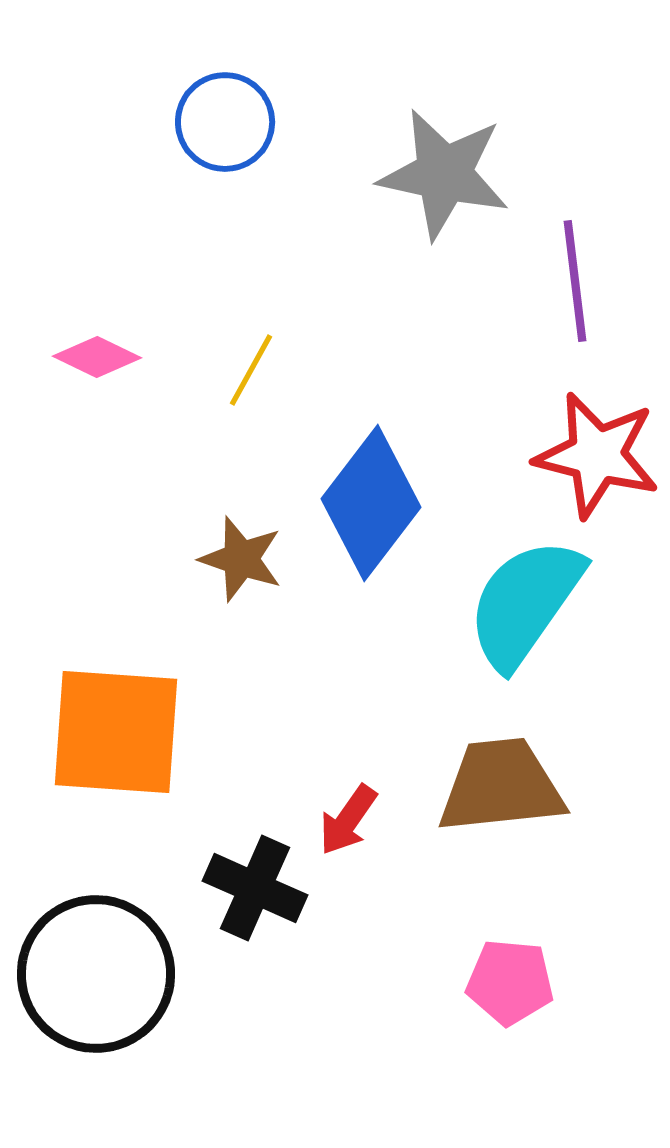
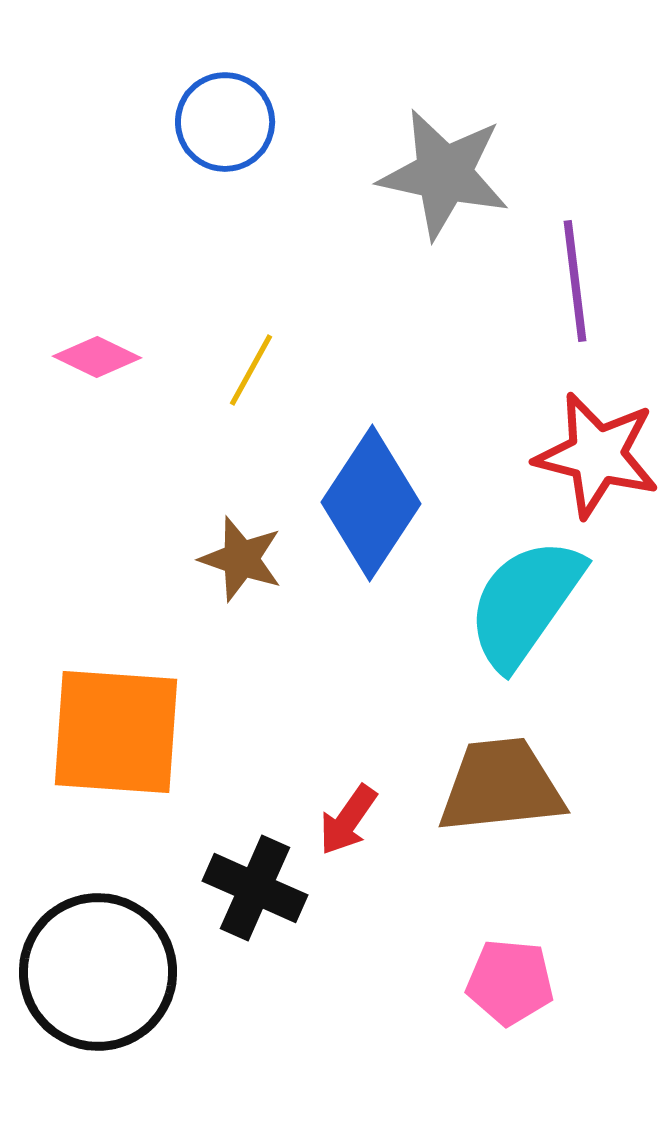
blue diamond: rotated 4 degrees counterclockwise
black circle: moved 2 px right, 2 px up
